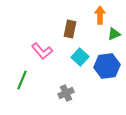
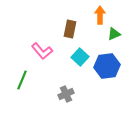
gray cross: moved 1 px down
